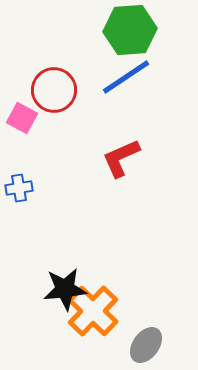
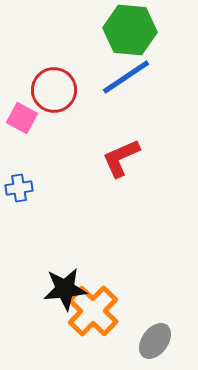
green hexagon: rotated 9 degrees clockwise
gray ellipse: moved 9 px right, 4 px up
